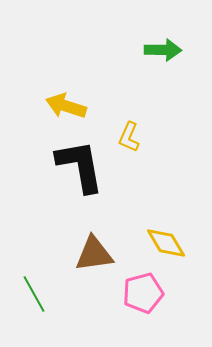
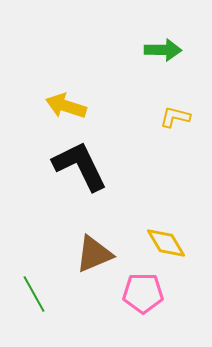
yellow L-shape: moved 46 px right, 20 px up; rotated 80 degrees clockwise
black L-shape: rotated 16 degrees counterclockwise
brown triangle: rotated 15 degrees counterclockwise
pink pentagon: rotated 15 degrees clockwise
